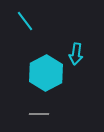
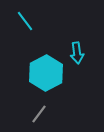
cyan arrow: moved 1 px right, 1 px up; rotated 15 degrees counterclockwise
gray line: rotated 54 degrees counterclockwise
